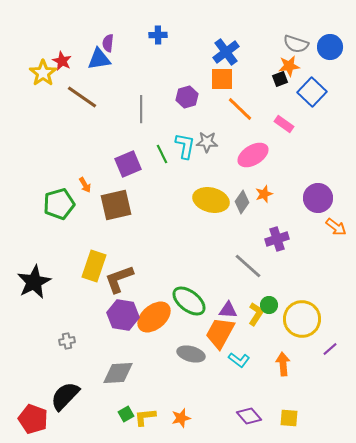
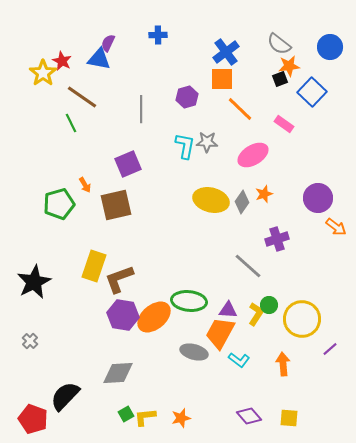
purple semicircle at (108, 43): rotated 18 degrees clockwise
gray semicircle at (296, 44): moved 17 px left; rotated 20 degrees clockwise
blue triangle at (99, 59): rotated 20 degrees clockwise
green line at (162, 154): moved 91 px left, 31 px up
green ellipse at (189, 301): rotated 32 degrees counterclockwise
gray cross at (67, 341): moved 37 px left; rotated 35 degrees counterclockwise
gray ellipse at (191, 354): moved 3 px right, 2 px up
